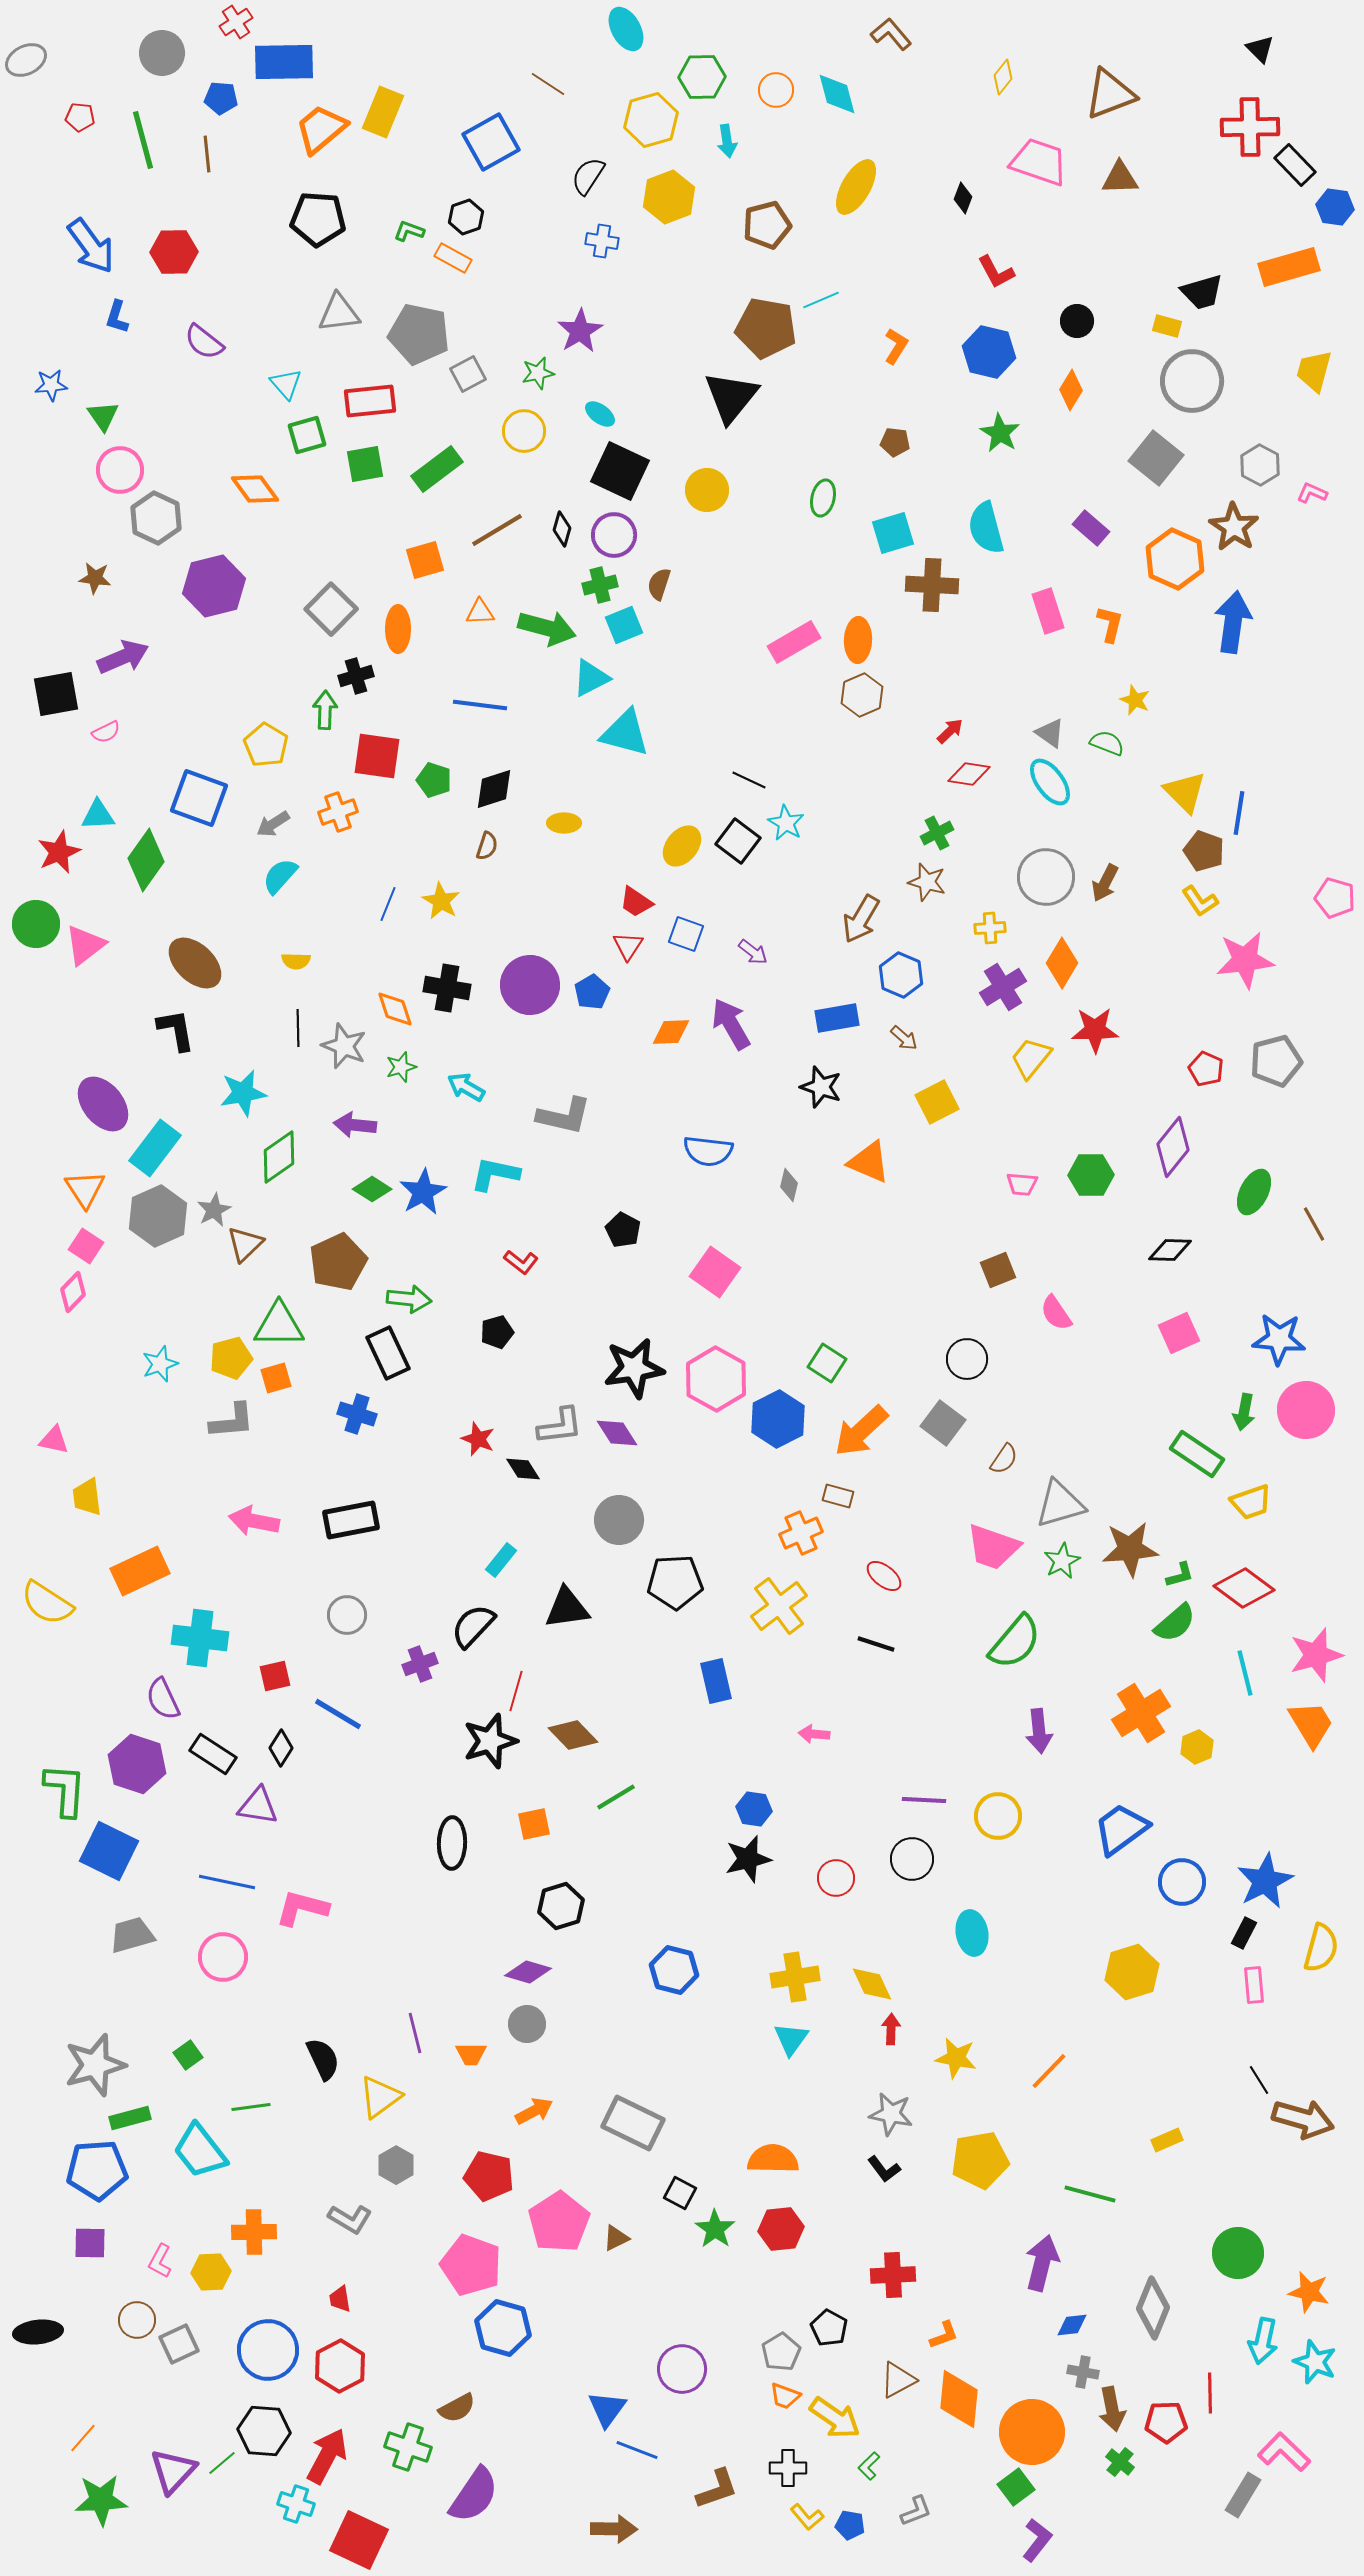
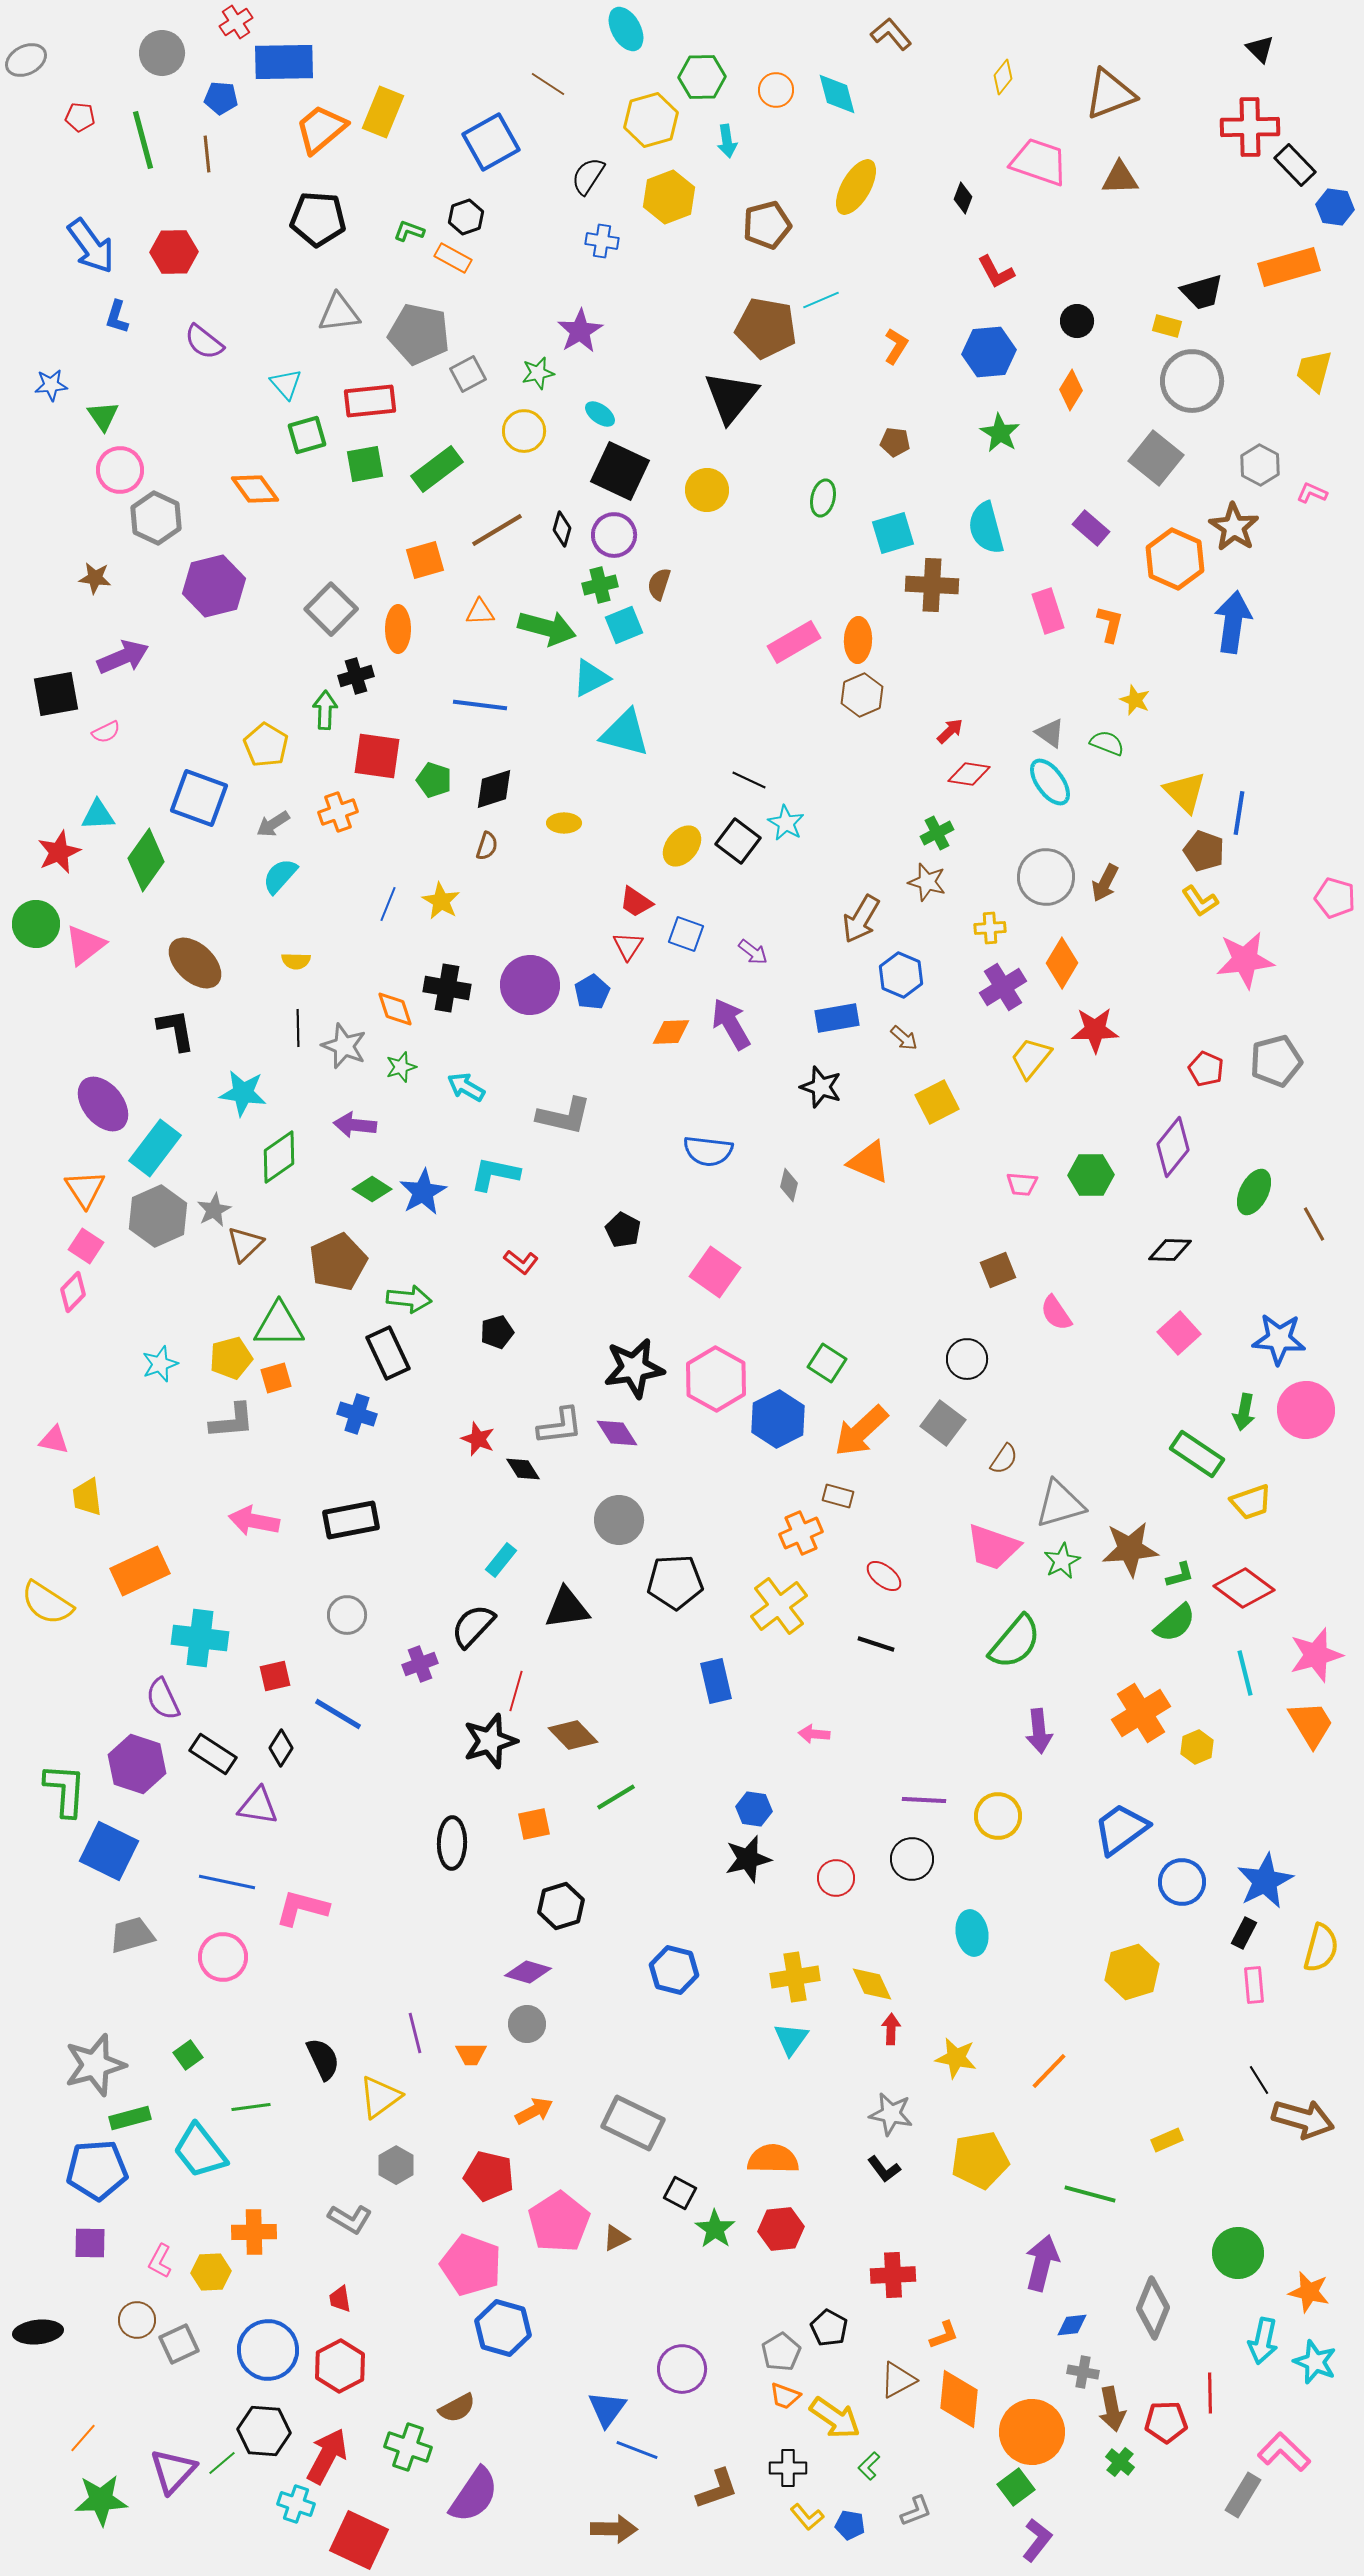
blue hexagon at (989, 352): rotated 18 degrees counterclockwise
cyan star at (243, 1093): rotated 18 degrees clockwise
pink square at (1179, 1333): rotated 18 degrees counterclockwise
